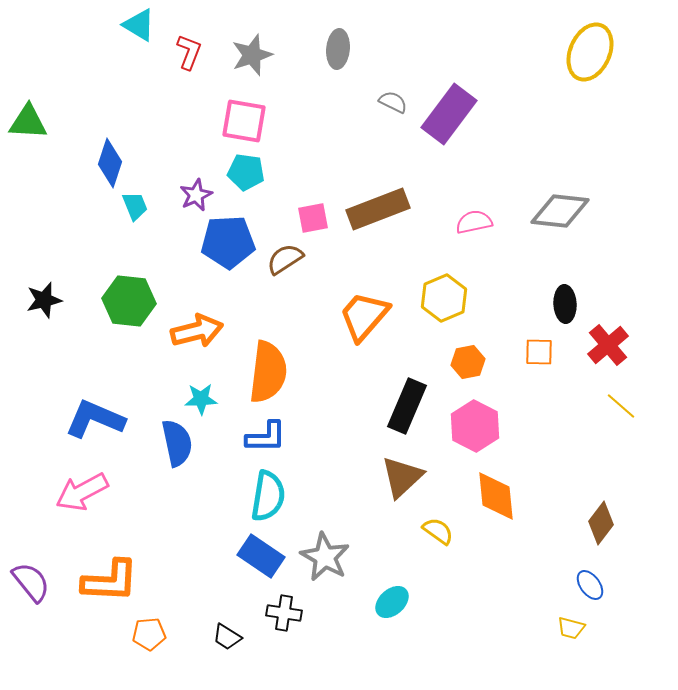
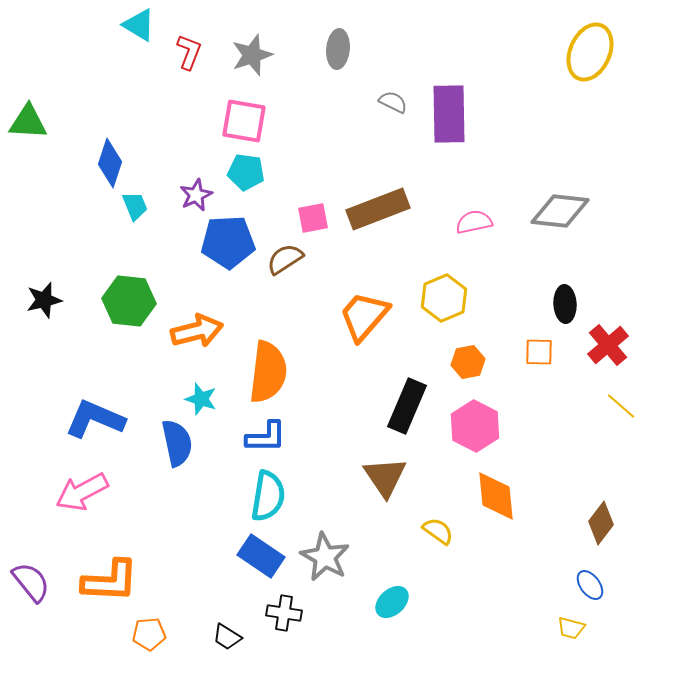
purple rectangle at (449, 114): rotated 38 degrees counterclockwise
cyan star at (201, 399): rotated 20 degrees clockwise
brown triangle at (402, 477): moved 17 px left; rotated 21 degrees counterclockwise
